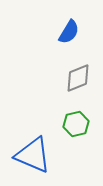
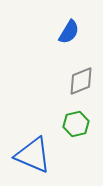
gray diamond: moved 3 px right, 3 px down
